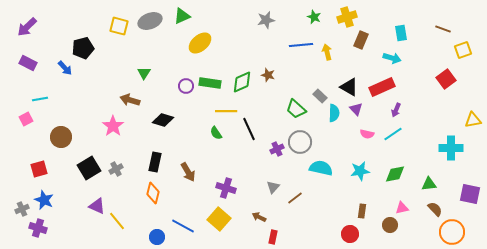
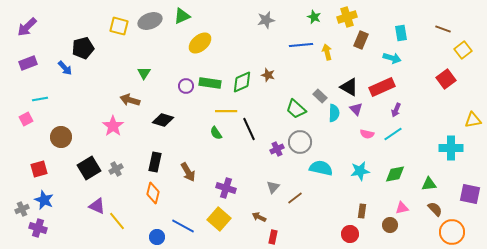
yellow square at (463, 50): rotated 18 degrees counterclockwise
purple rectangle at (28, 63): rotated 48 degrees counterclockwise
